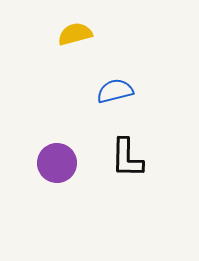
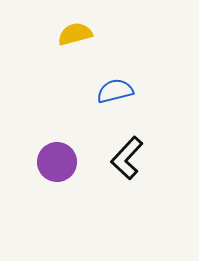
black L-shape: rotated 42 degrees clockwise
purple circle: moved 1 px up
